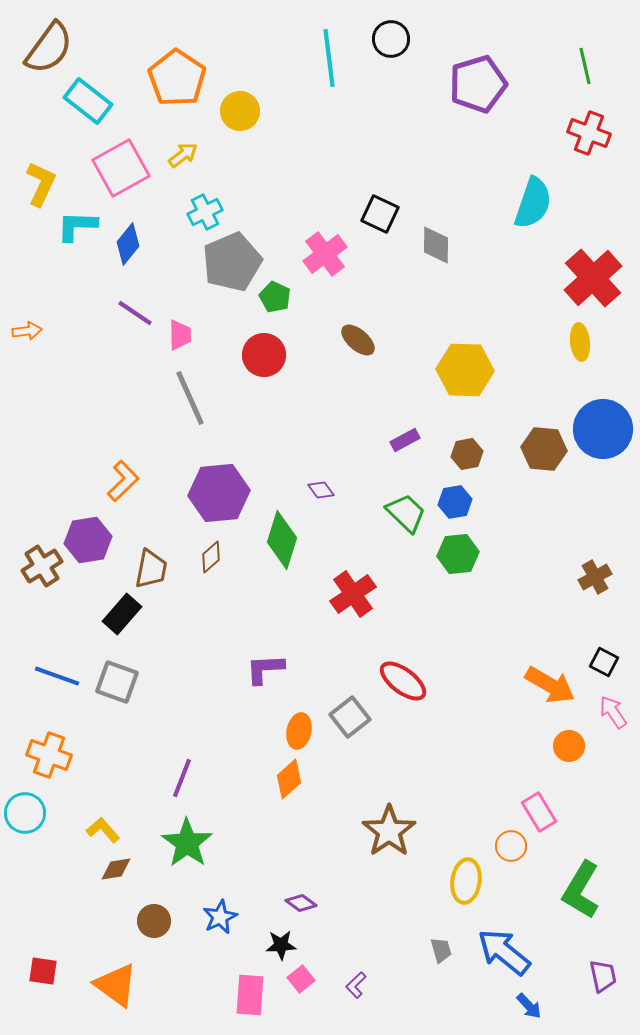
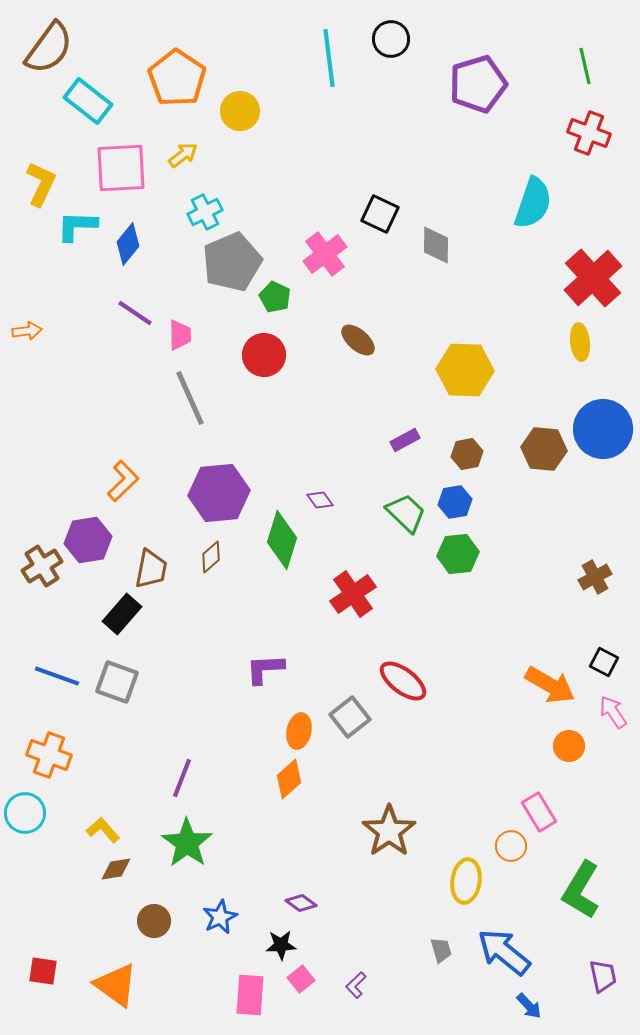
pink square at (121, 168): rotated 26 degrees clockwise
purple diamond at (321, 490): moved 1 px left, 10 px down
